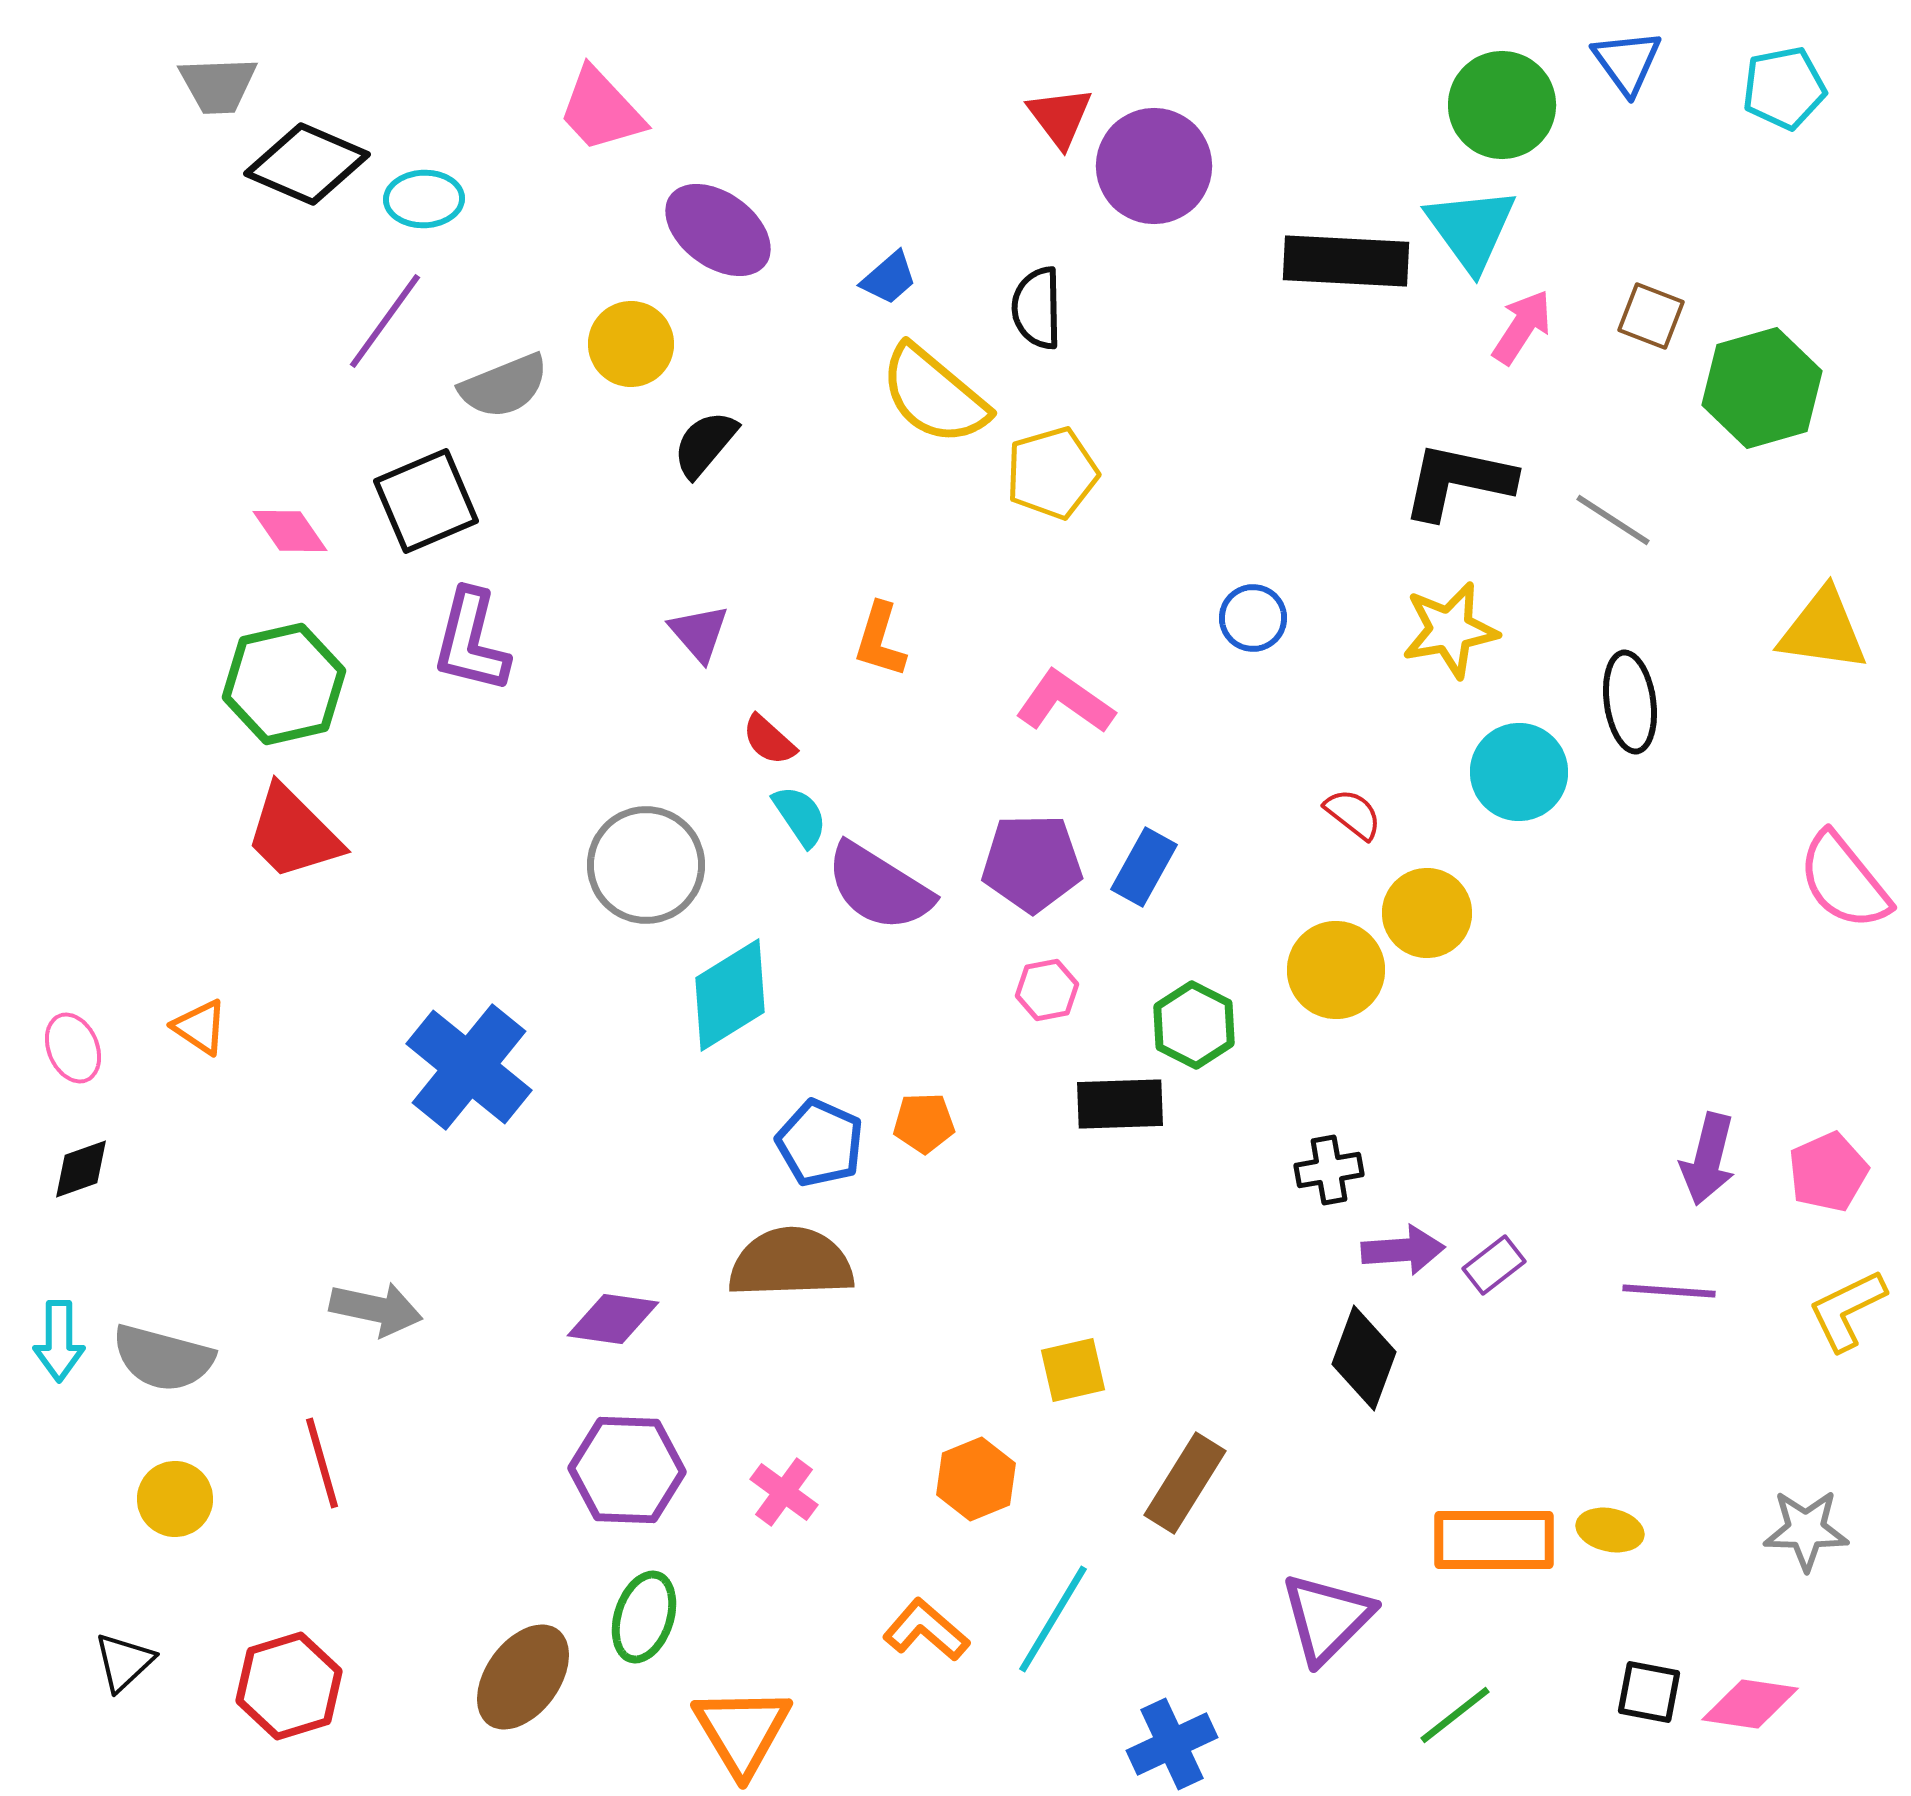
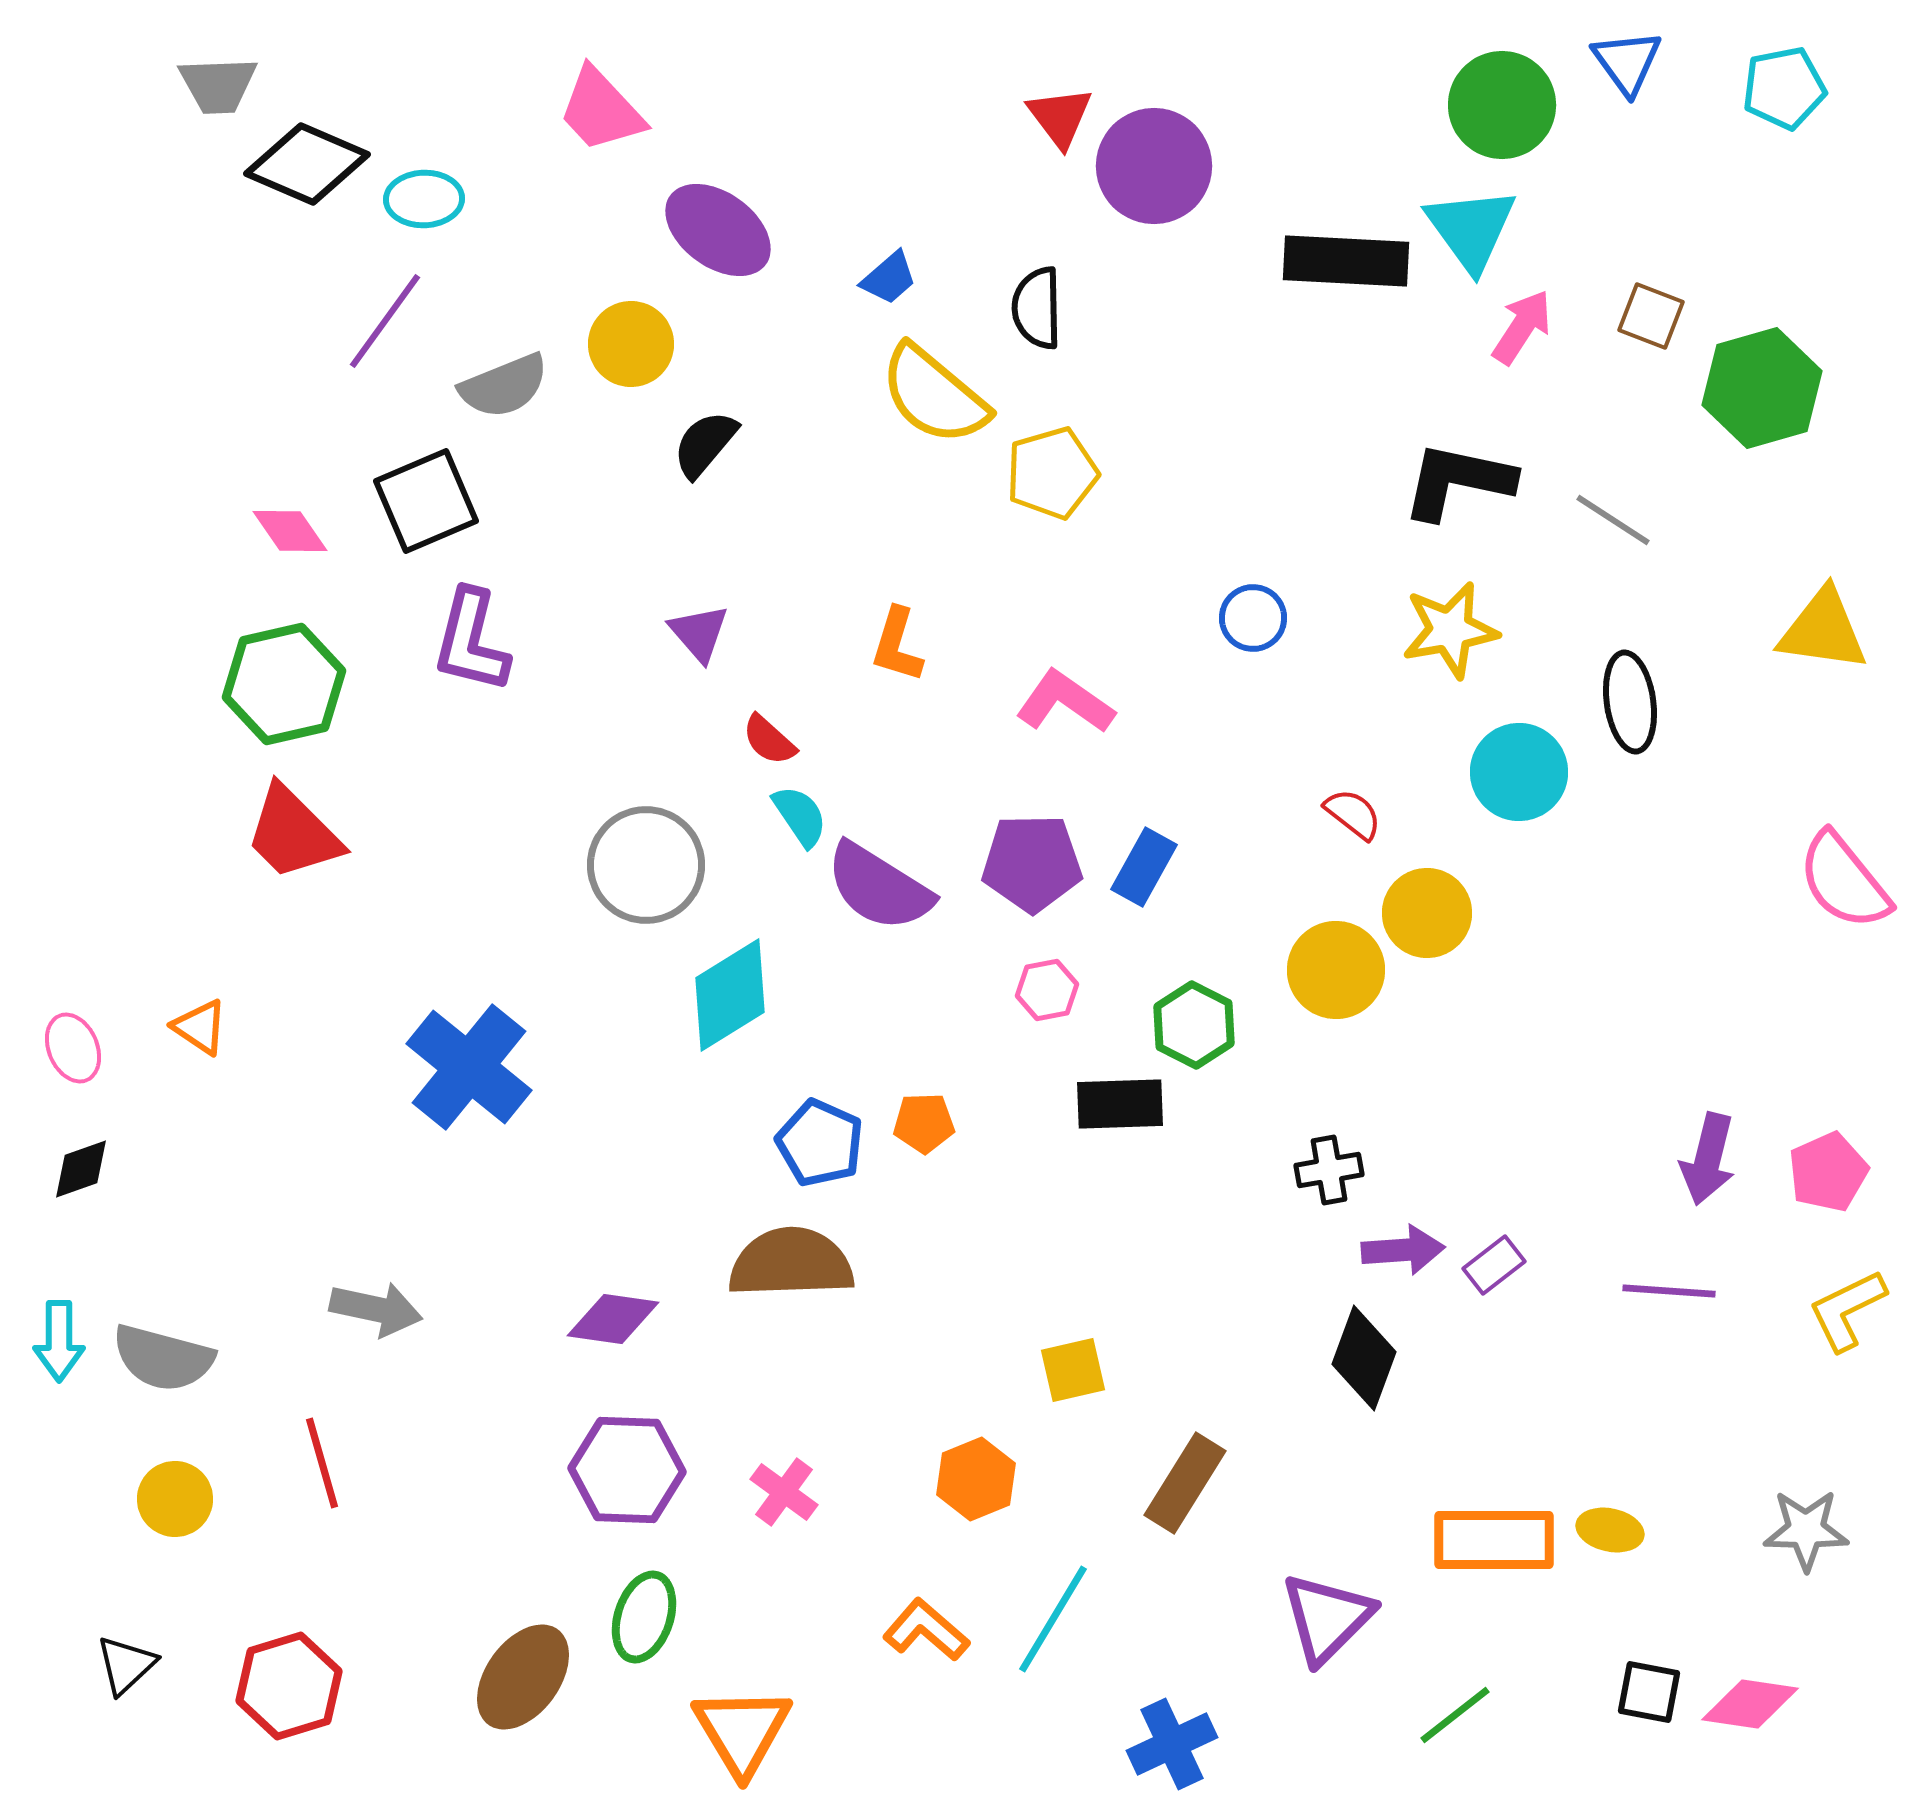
orange L-shape at (880, 640): moved 17 px right, 5 px down
black triangle at (124, 1662): moved 2 px right, 3 px down
